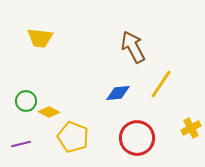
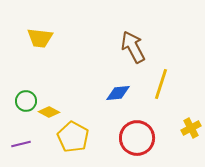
yellow line: rotated 16 degrees counterclockwise
yellow pentagon: rotated 8 degrees clockwise
